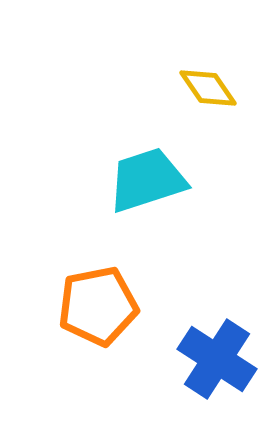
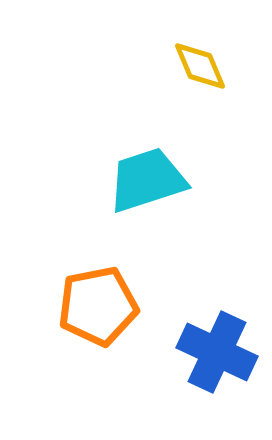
yellow diamond: moved 8 px left, 22 px up; rotated 12 degrees clockwise
blue cross: moved 7 px up; rotated 8 degrees counterclockwise
